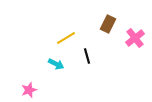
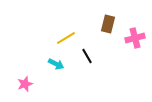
brown rectangle: rotated 12 degrees counterclockwise
pink cross: rotated 24 degrees clockwise
black line: rotated 14 degrees counterclockwise
pink star: moved 4 px left, 6 px up
